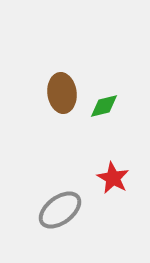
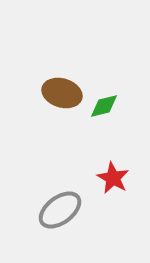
brown ellipse: rotated 66 degrees counterclockwise
